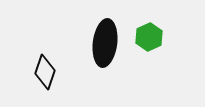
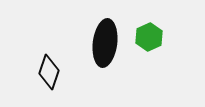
black diamond: moved 4 px right
